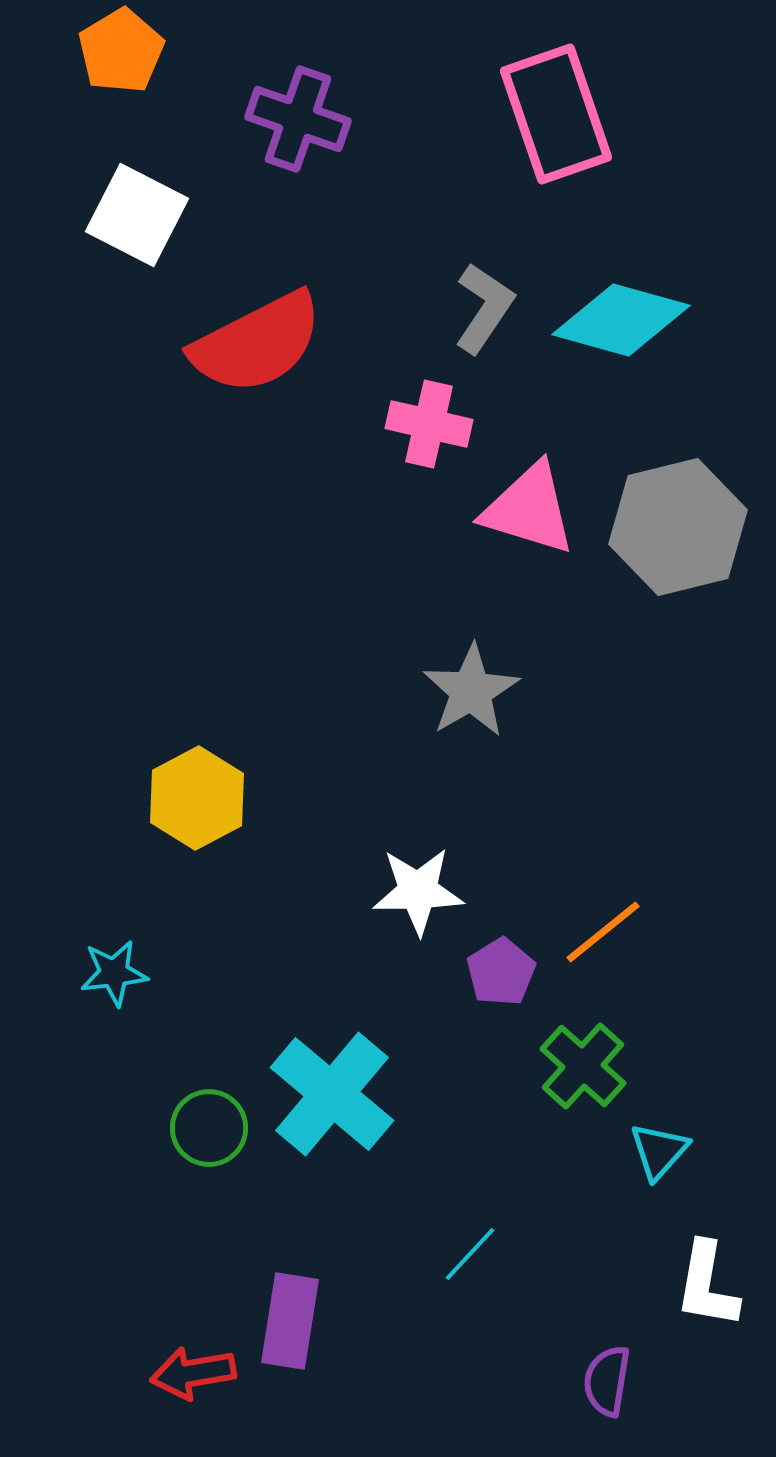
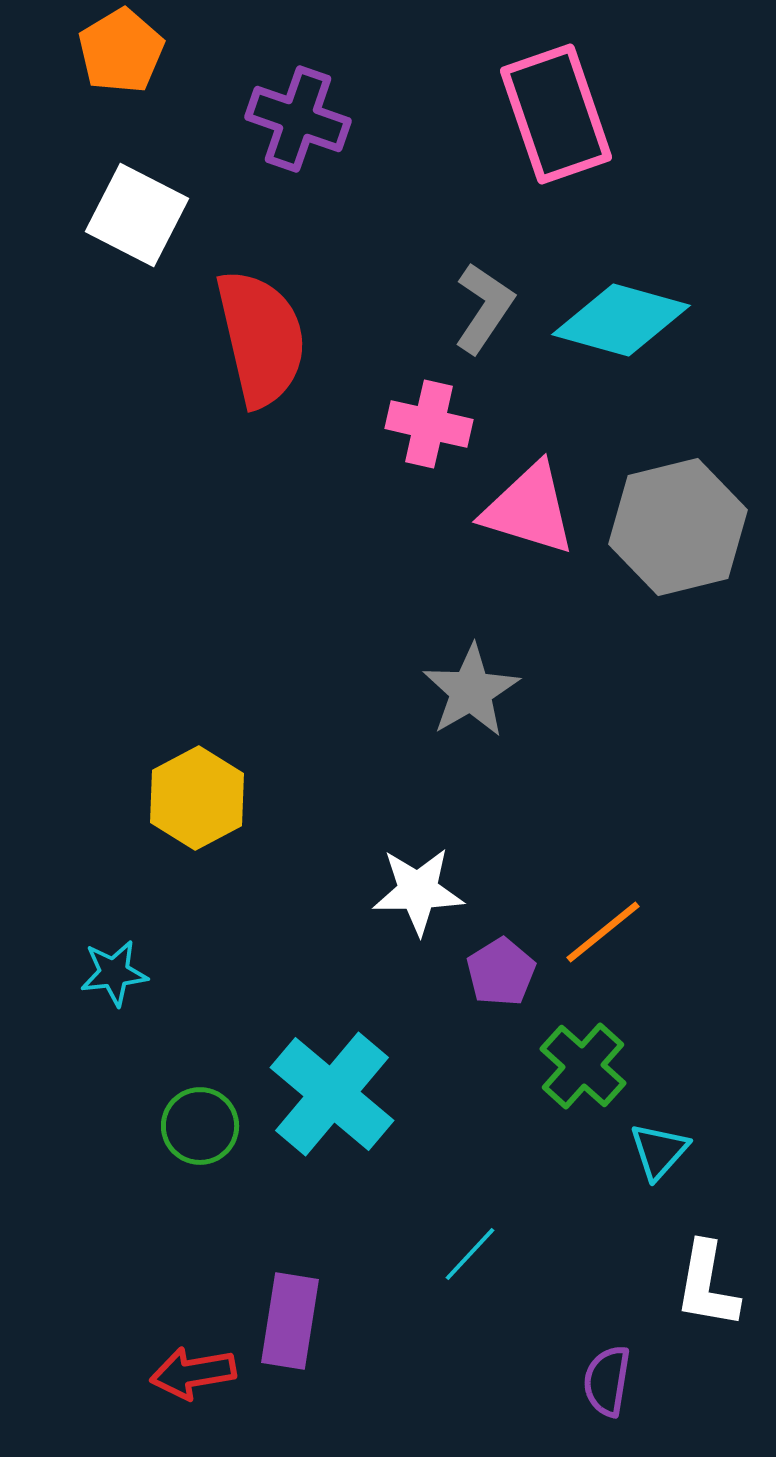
red semicircle: moved 4 px right, 5 px up; rotated 76 degrees counterclockwise
green circle: moved 9 px left, 2 px up
